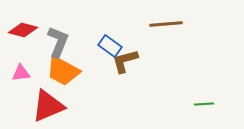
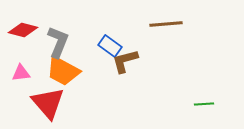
red triangle: moved 3 px up; rotated 48 degrees counterclockwise
